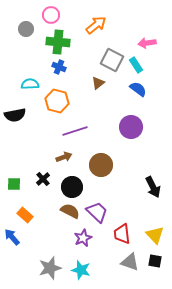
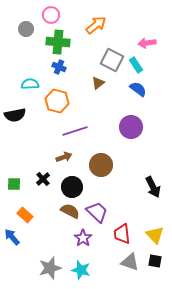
purple star: rotated 12 degrees counterclockwise
